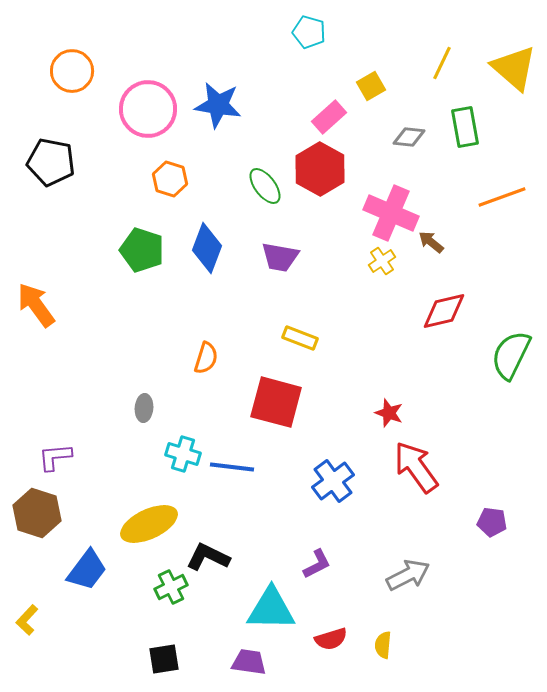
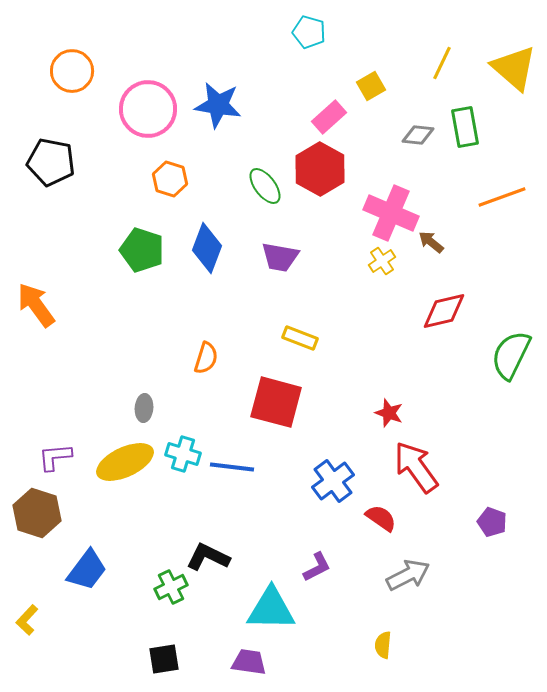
gray diamond at (409, 137): moved 9 px right, 2 px up
purple pentagon at (492, 522): rotated 12 degrees clockwise
yellow ellipse at (149, 524): moved 24 px left, 62 px up
purple L-shape at (317, 564): moved 3 px down
red semicircle at (331, 639): moved 50 px right, 121 px up; rotated 128 degrees counterclockwise
